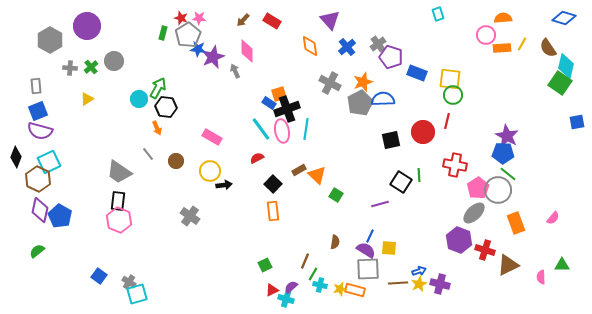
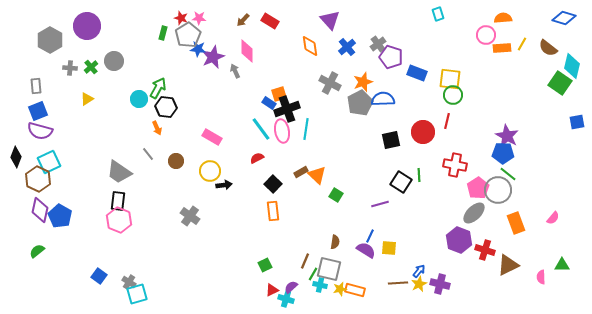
red rectangle at (272, 21): moved 2 px left
brown semicircle at (548, 48): rotated 18 degrees counterclockwise
cyan diamond at (566, 66): moved 6 px right
brown rectangle at (299, 170): moved 2 px right, 2 px down
gray square at (368, 269): moved 39 px left; rotated 15 degrees clockwise
blue arrow at (419, 271): rotated 32 degrees counterclockwise
